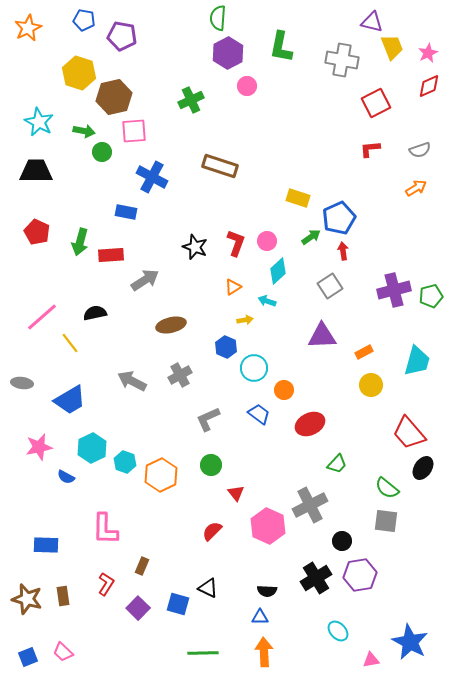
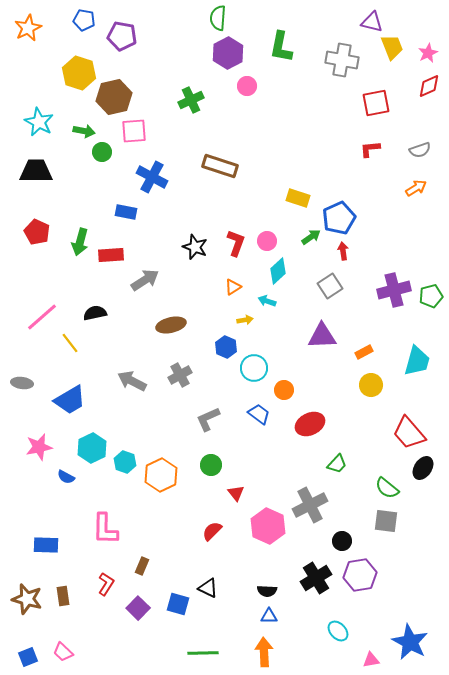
red square at (376, 103): rotated 16 degrees clockwise
blue triangle at (260, 617): moved 9 px right, 1 px up
